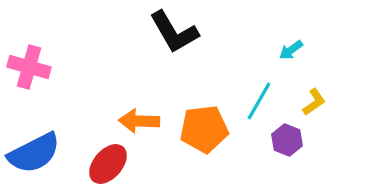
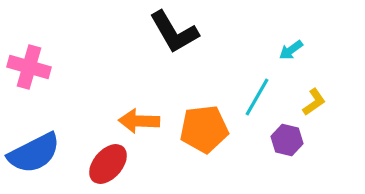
cyan line: moved 2 px left, 4 px up
purple hexagon: rotated 8 degrees counterclockwise
